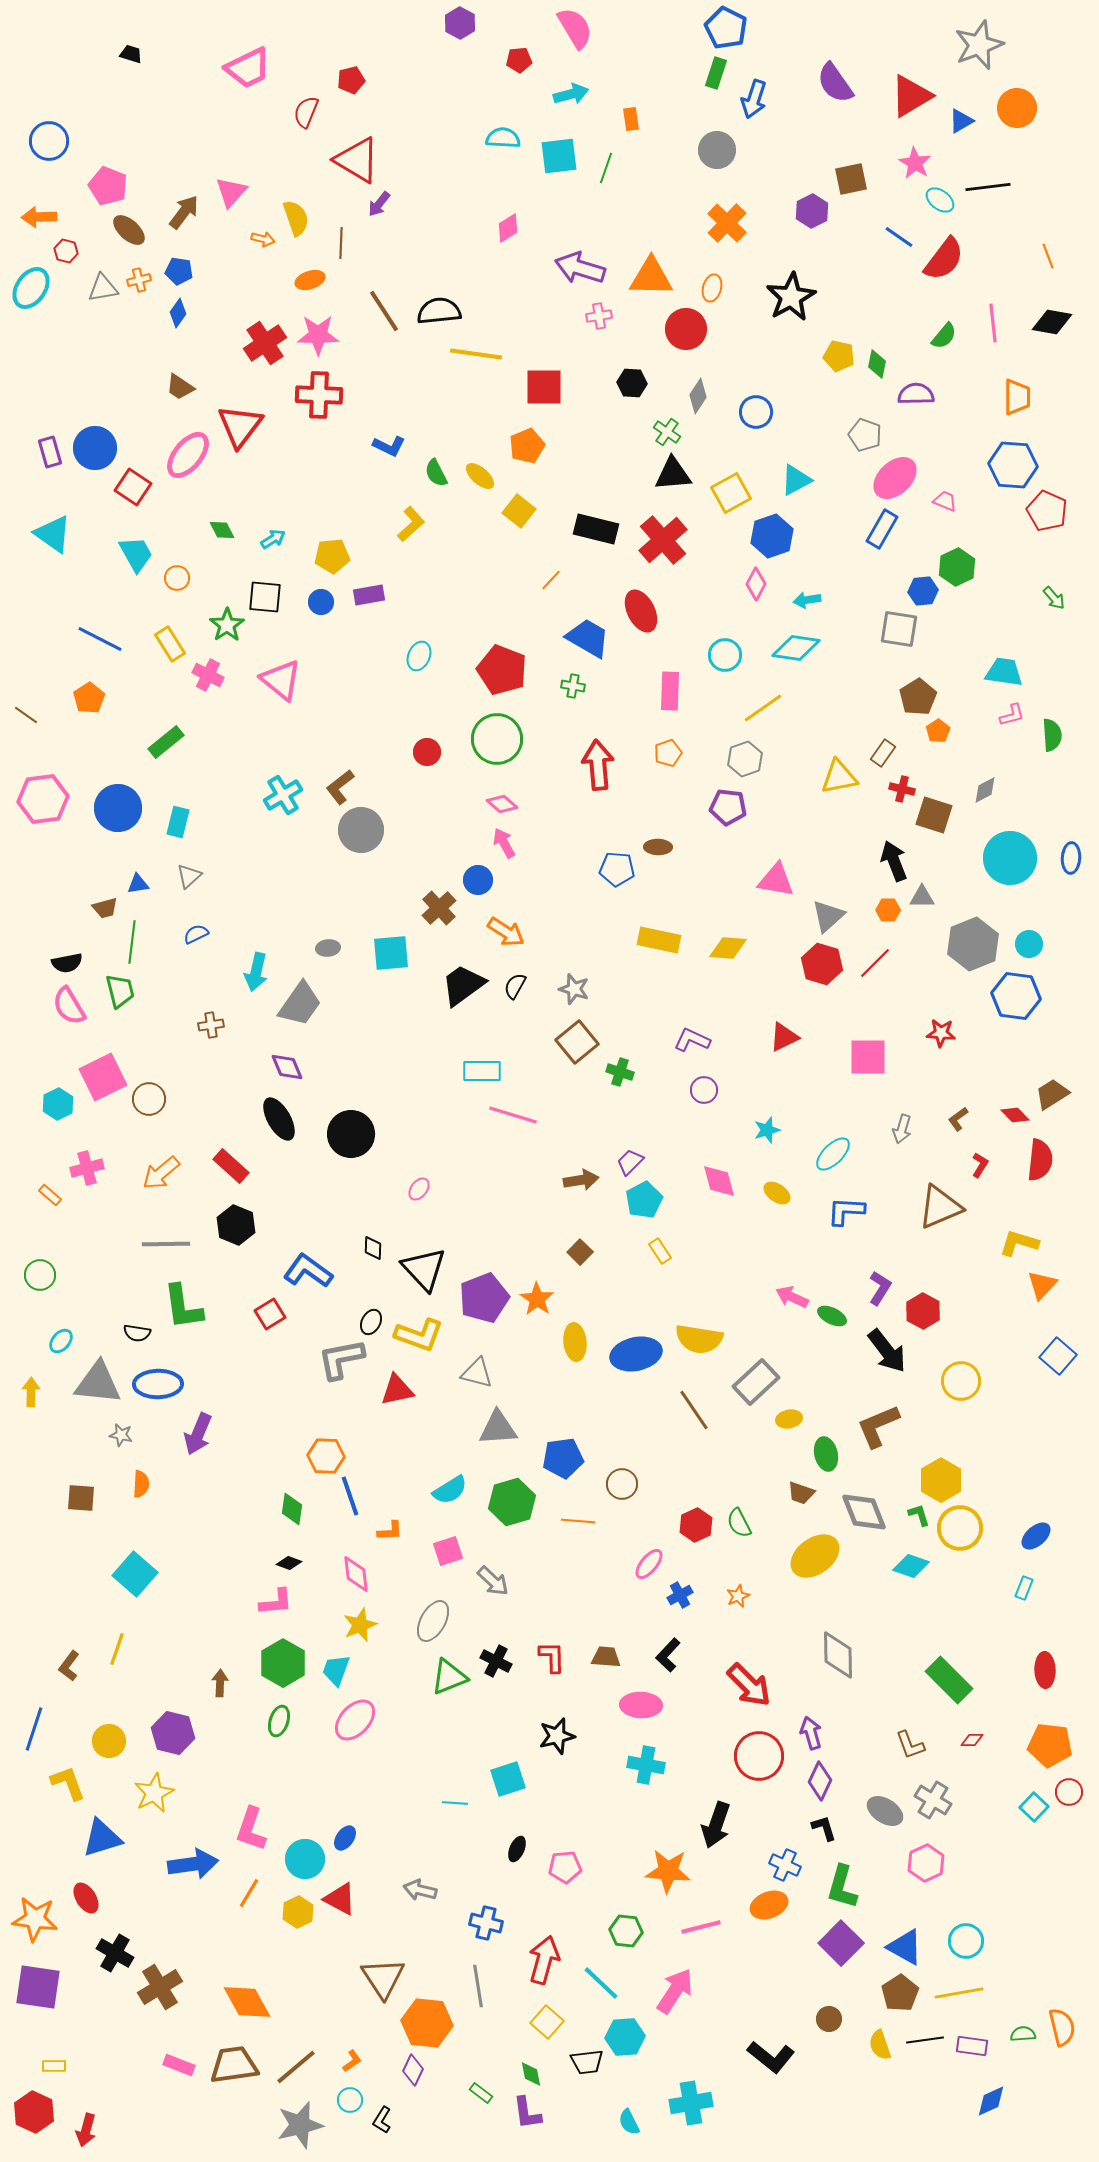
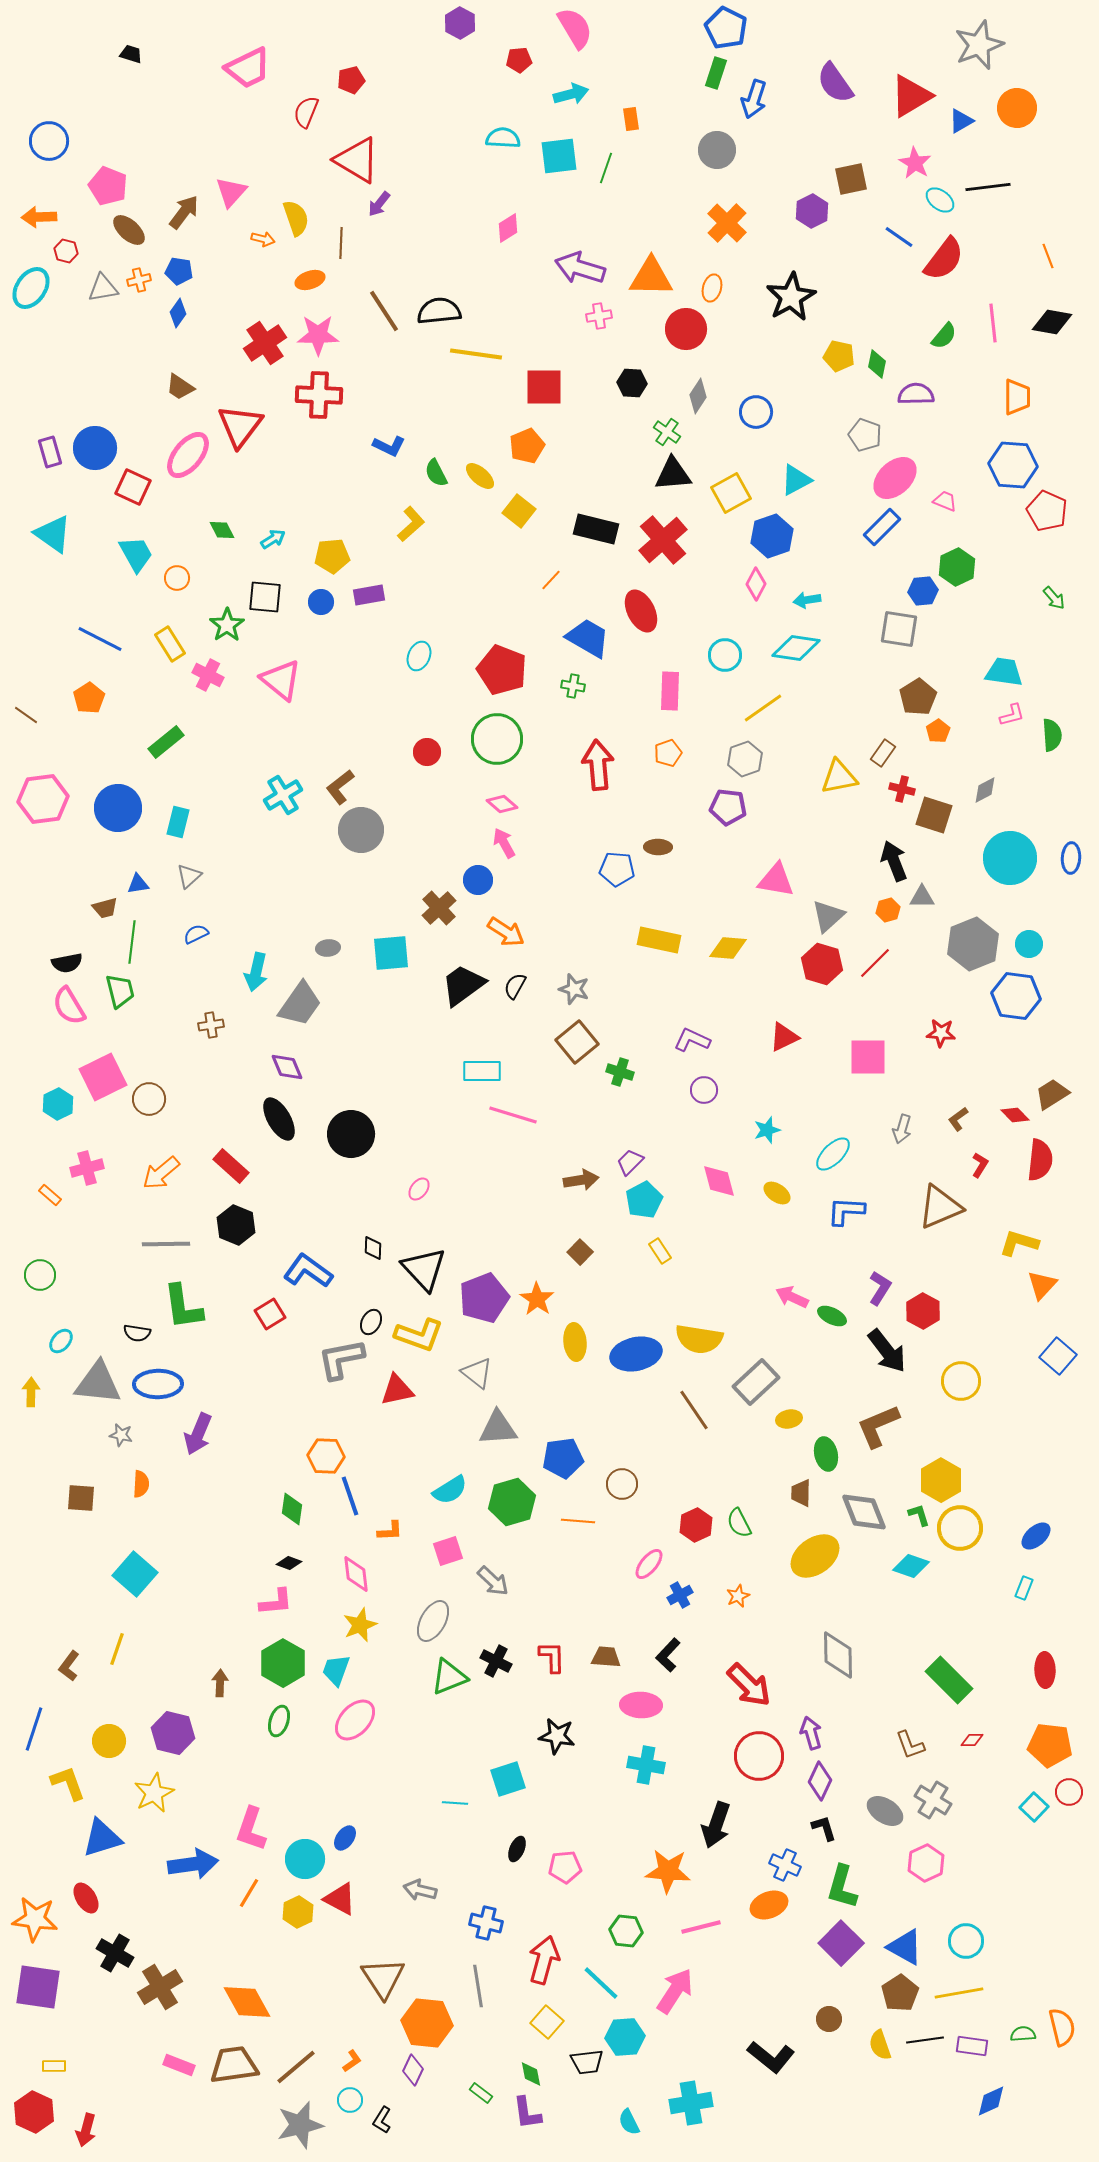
red square at (133, 487): rotated 9 degrees counterclockwise
blue rectangle at (882, 529): moved 2 px up; rotated 15 degrees clockwise
orange hexagon at (888, 910): rotated 15 degrees counterclockwise
gray triangle at (477, 1373): rotated 24 degrees clockwise
brown trapezoid at (801, 1493): rotated 72 degrees clockwise
black star at (557, 1736): rotated 24 degrees clockwise
